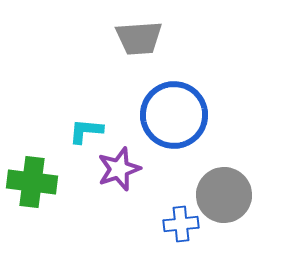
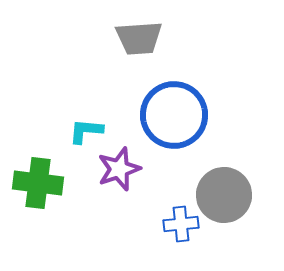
green cross: moved 6 px right, 1 px down
